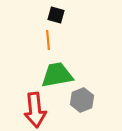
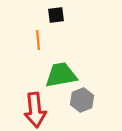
black square: rotated 24 degrees counterclockwise
orange line: moved 10 px left
green trapezoid: moved 4 px right
